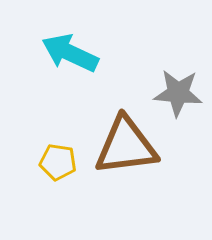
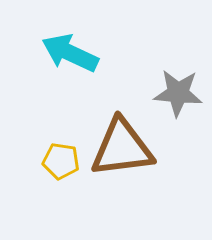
brown triangle: moved 4 px left, 2 px down
yellow pentagon: moved 3 px right, 1 px up
